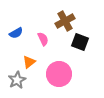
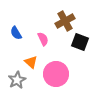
blue semicircle: rotated 88 degrees clockwise
orange triangle: moved 2 px right; rotated 40 degrees counterclockwise
pink circle: moved 3 px left
